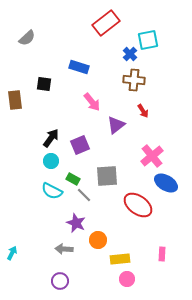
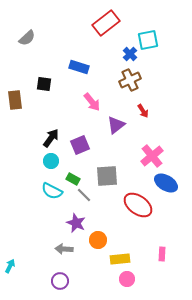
brown cross: moved 4 px left; rotated 30 degrees counterclockwise
cyan arrow: moved 2 px left, 13 px down
